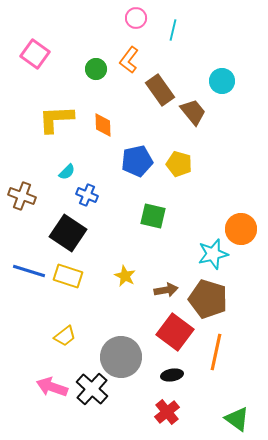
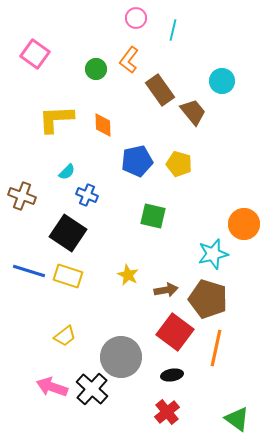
orange circle: moved 3 px right, 5 px up
yellow star: moved 3 px right, 1 px up
orange line: moved 4 px up
